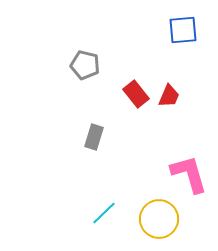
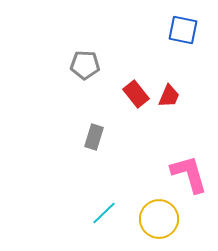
blue square: rotated 16 degrees clockwise
gray pentagon: rotated 12 degrees counterclockwise
